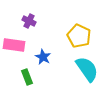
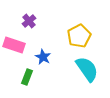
purple cross: rotated 24 degrees clockwise
yellow pentagon: rotated 20 degrees clockwise
pink rectangle: rotated 10 degrees clockwise
green rectangle: rotated 42 degrees clockwise
